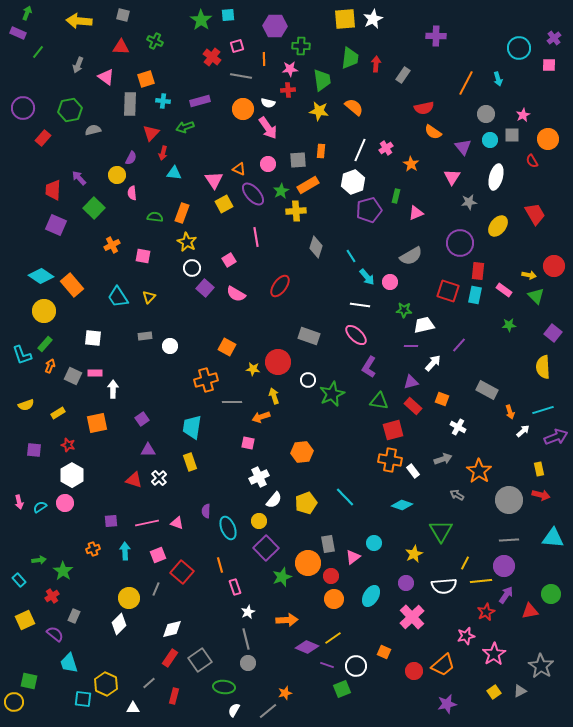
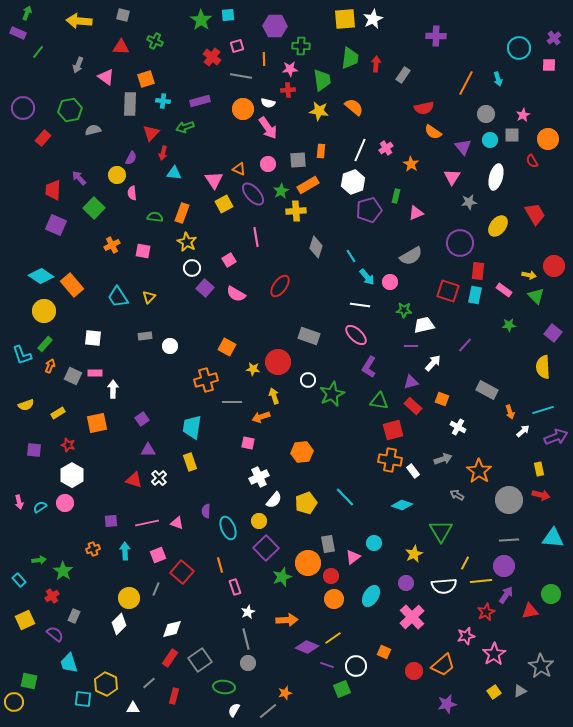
pink square at (143, 256): moved 5 px up
purple line at (459, 345): moved 6 px right
